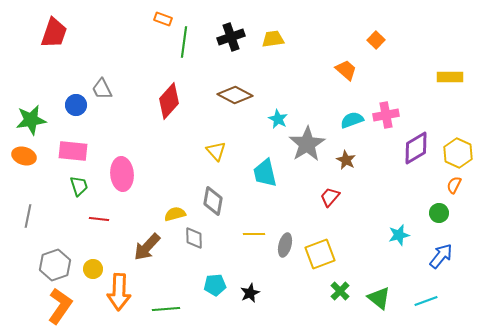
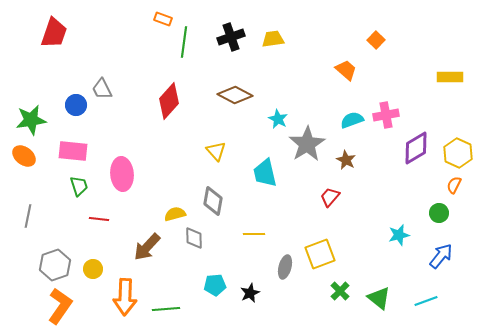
orange ellipse at (24, 156): rotated 20 degrees clockwise
gray ellipse at (285, 245): moved 22 px down
orange arrow at (119, 292): moved 6 px right, 5 px down
